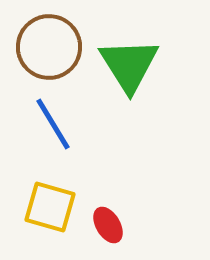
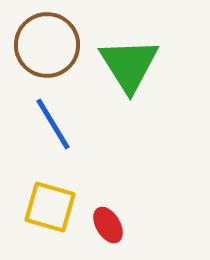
brown circle: moved 2 px left, 2 px up
